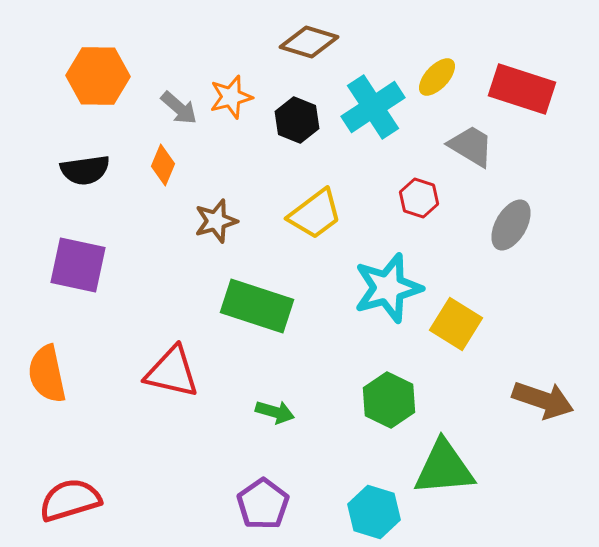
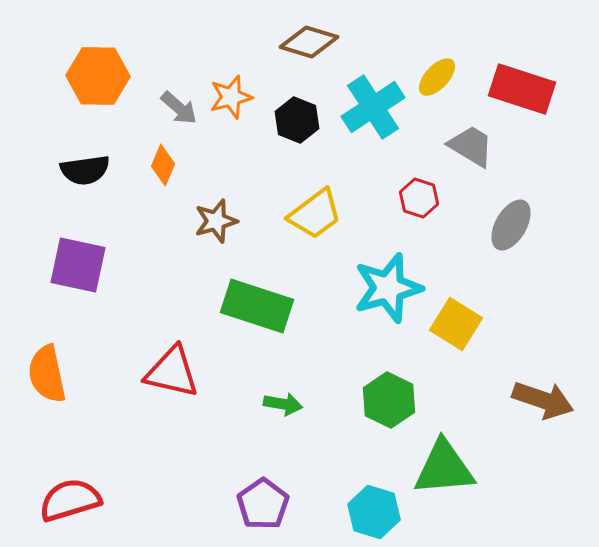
green arrow: moved 8 px right, 8 px up; rotated 6 degrees counterclockwise
